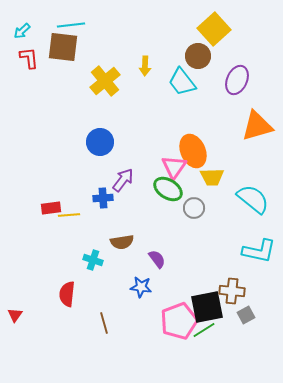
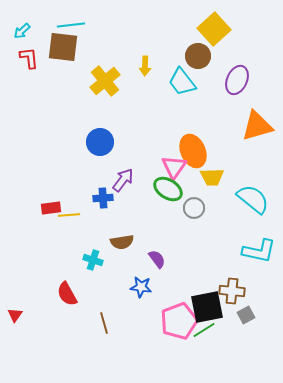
red semicircle: rotated 35 degrees counterclockwise
